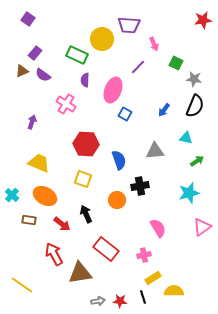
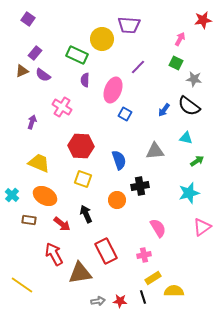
pink arrow at (154, 44): moved 26 px right, 5 px up; rotated 128 degrees counterclockwise
pink cross at (66, 104): moved 4 px left, 3 px down
black semicircle at (195, 106): moved 6 px left; rotated 105 degrees clockwise
red hexagon at (86, 144): moved 5 px left, 2 px down
red rectangle at (106, 249): moved 2 px down; rotated 25 degrees clockwise
